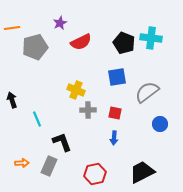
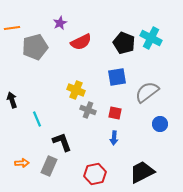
cyan cross: rotated 20 degrees clockwise
gray cross: rotated 21 degrees clockwise
